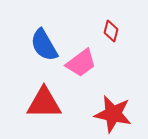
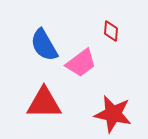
red diamond: rotated 10 degrees counterclockwise
